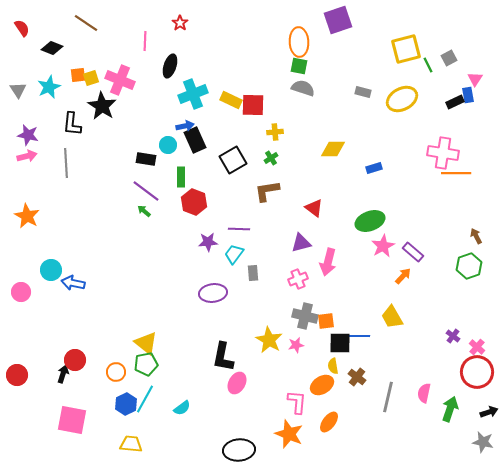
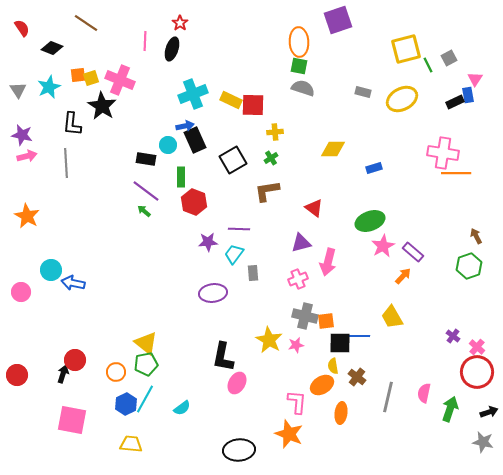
black ellipse at (170, 66): moved 2 px right, 17 px up
purple star at (28, 135): moved 6 px left
orange ellipse at (329, 422): moved 12 px right, 9 px up; rotated 30 degrees counterclockwise
